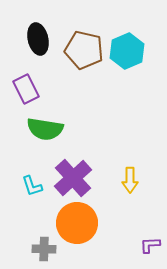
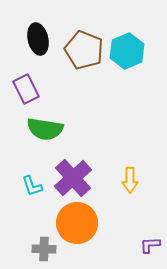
brown pentagon: rotated 9 degrees clockwise
